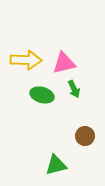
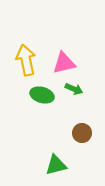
yellow arrow: rotated 104 degrees counterclockwise
green arrow: rotated 42 degrees counterclockwise
brown circle: moved 3 px left, 3 px up
